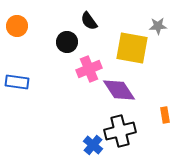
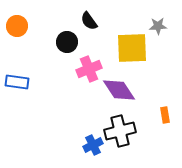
yellow square: rotated 12 degrees counterclockwise
blue cross: rotated 24 degrees clockwise
